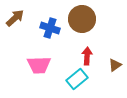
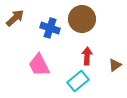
pink trapezoid: rotated 65 degrees clockwise
cyan rectangle: moved 1 px right, 2 px down
